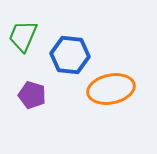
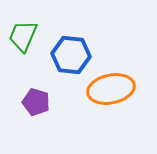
blue hexagon: moved 1 px right
purple pentagon: moved 4 px right, 7 px down
